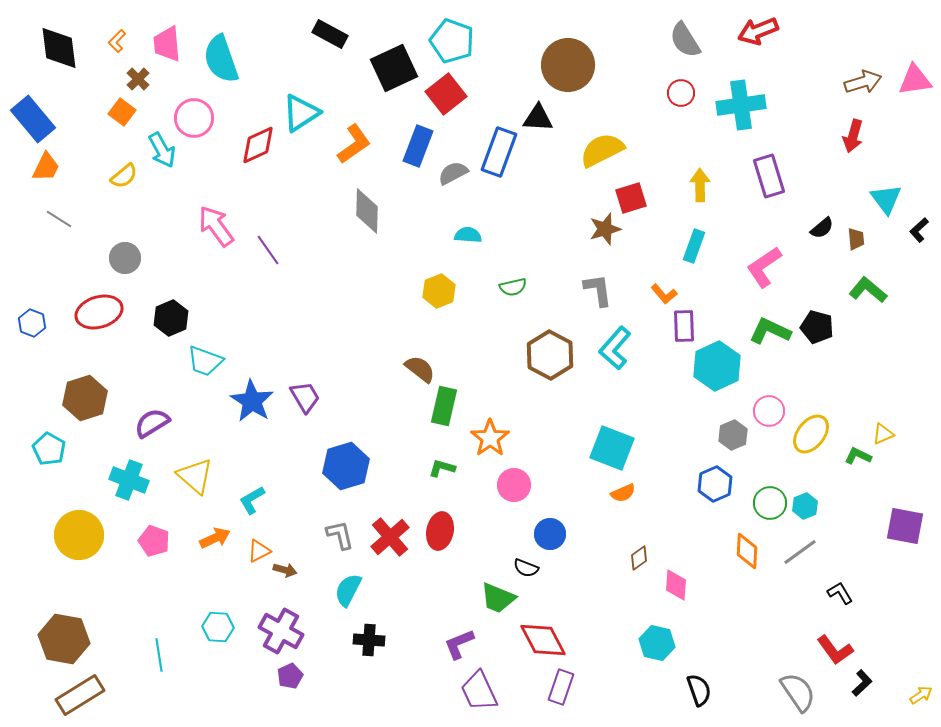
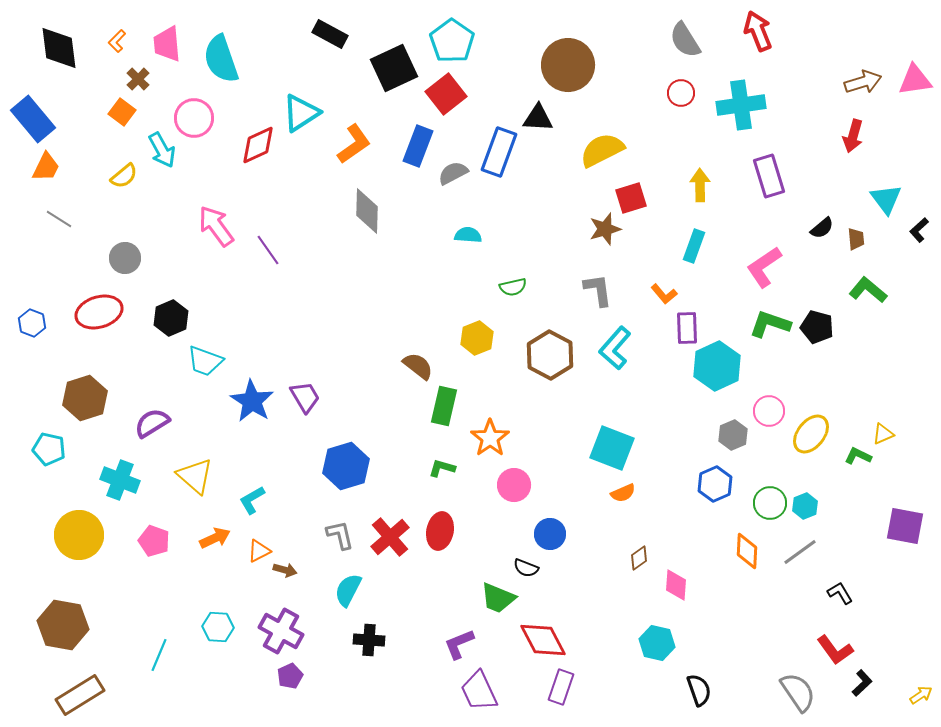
red arrow at (758, 31): rotated 90 degrees clockwise
cyan pentagon at (452, 41): rotated 15 degrees clockwise
yellow hexagon at (439, 291): moved 38 px right, 47 px down
purple rectangle at (684, 326): moved 3 px right, 2 px down
green L-shape at (770, 331): moved 7 px up; rotated 6 degrees counterclockwise
brown semicircle at (420, 369): moved 2 px left, 3 px up
cyan pentagon at (49, 449): rotated 16 degrees counterclockwise
cyan cross at (129, 480): moved 9 px left
brown hexagon at (64, 639): moved 1 px left, 14 px up
cyan line at (159, 655): rotated 32 degrees clockwise
